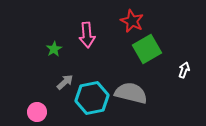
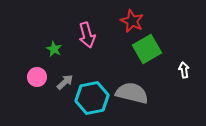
pink arrow: rotated 10 degrees counterclockwise
green star: rotated 14 degrees counterclockwise
white arrow: rotated 28 degrees counterclockwise
gray semicircle: moved 1 px right
pink circle: moved 35 px up
